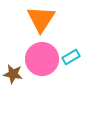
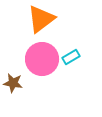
orange triangle: rotated 20 degrees clockwise
brown star: moved 9 px down
